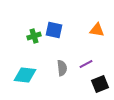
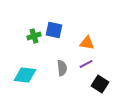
orange triangle: moved 10 px left, 13 px down
black square: rotated 36 degrees counterclockwise
